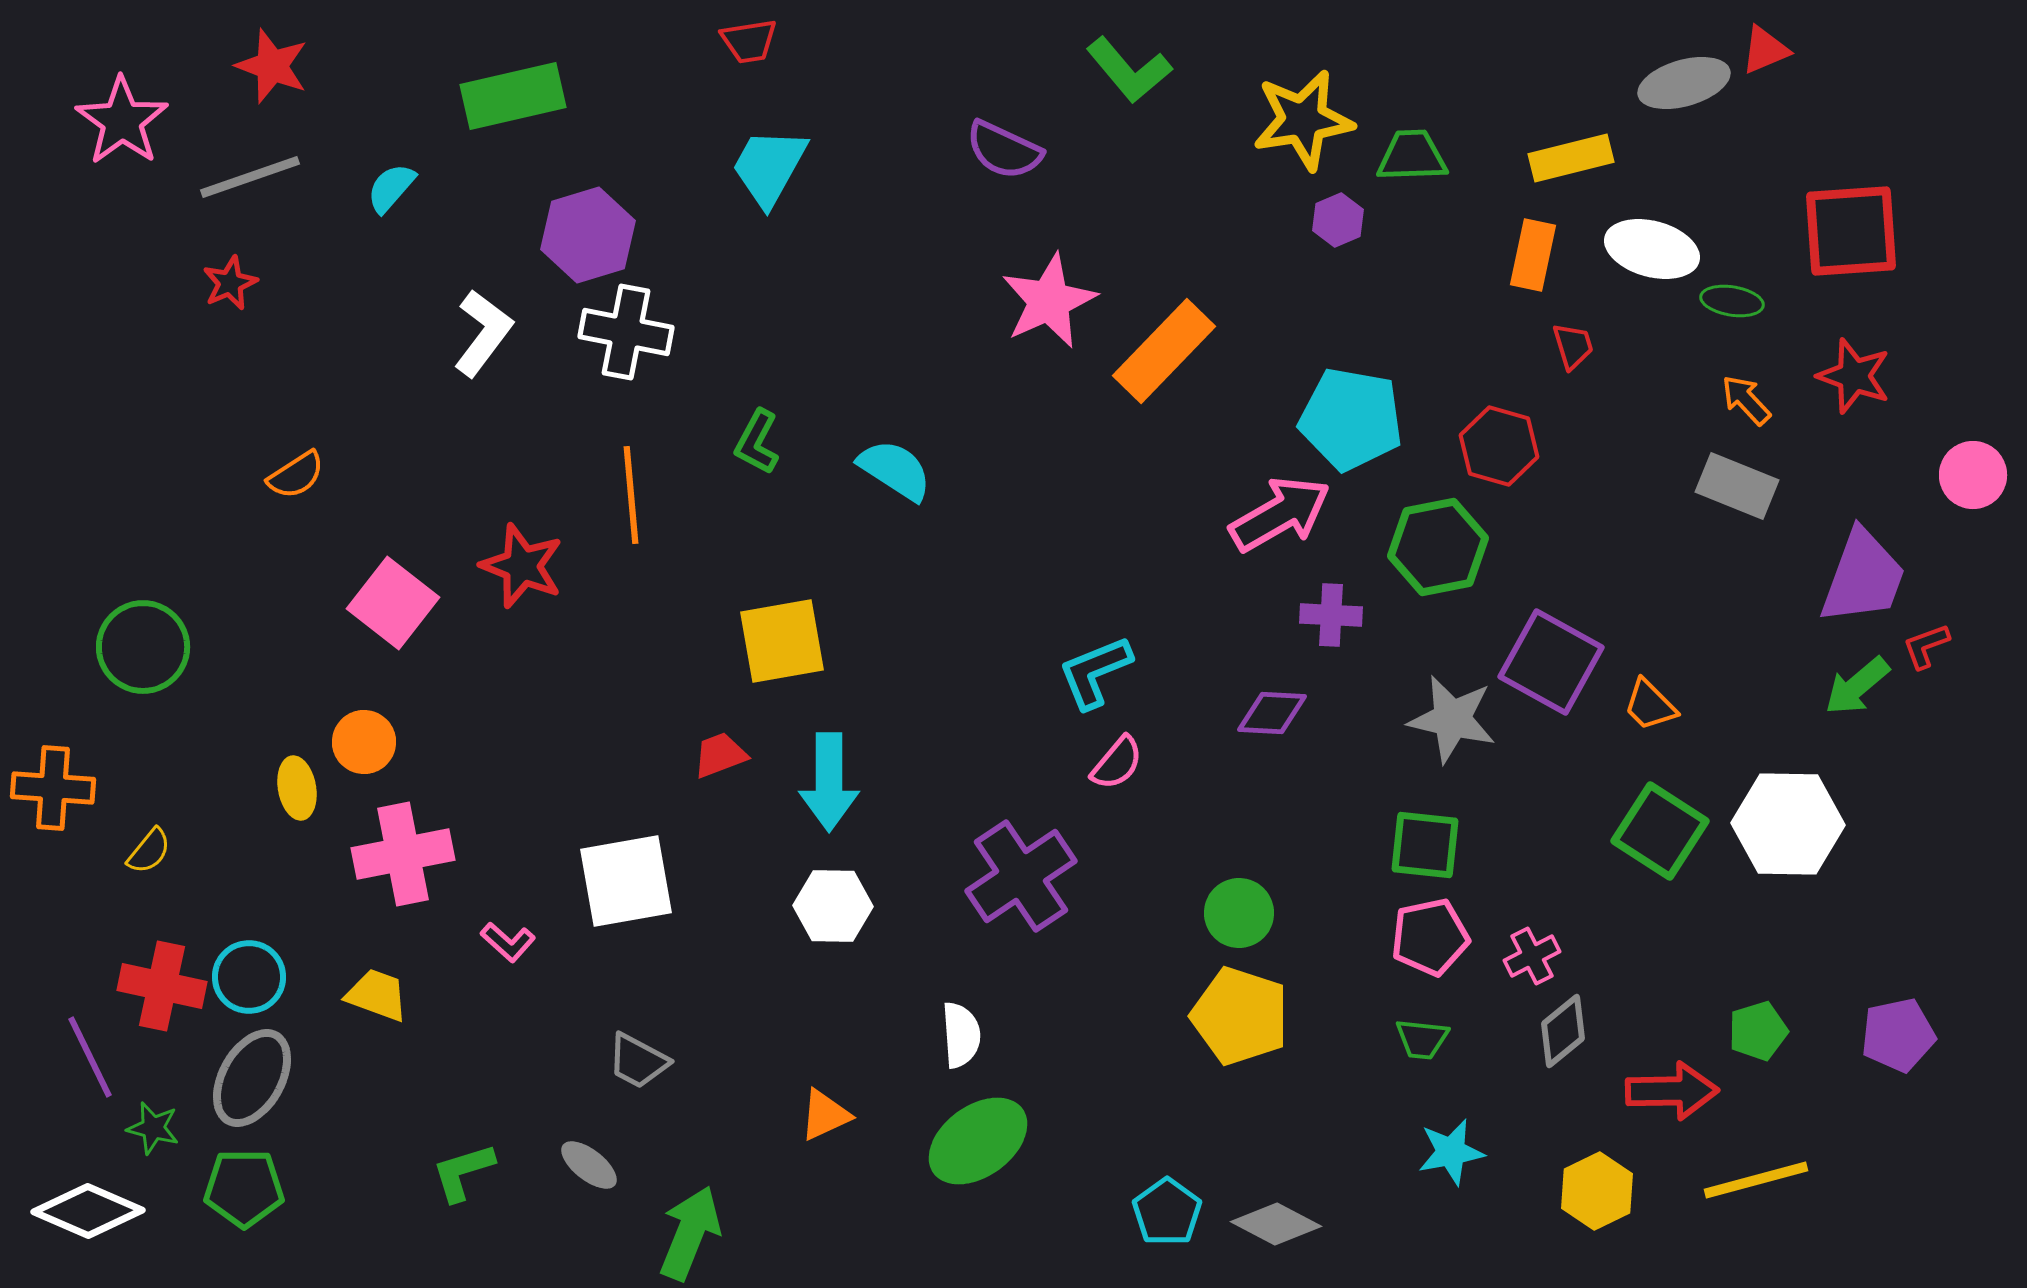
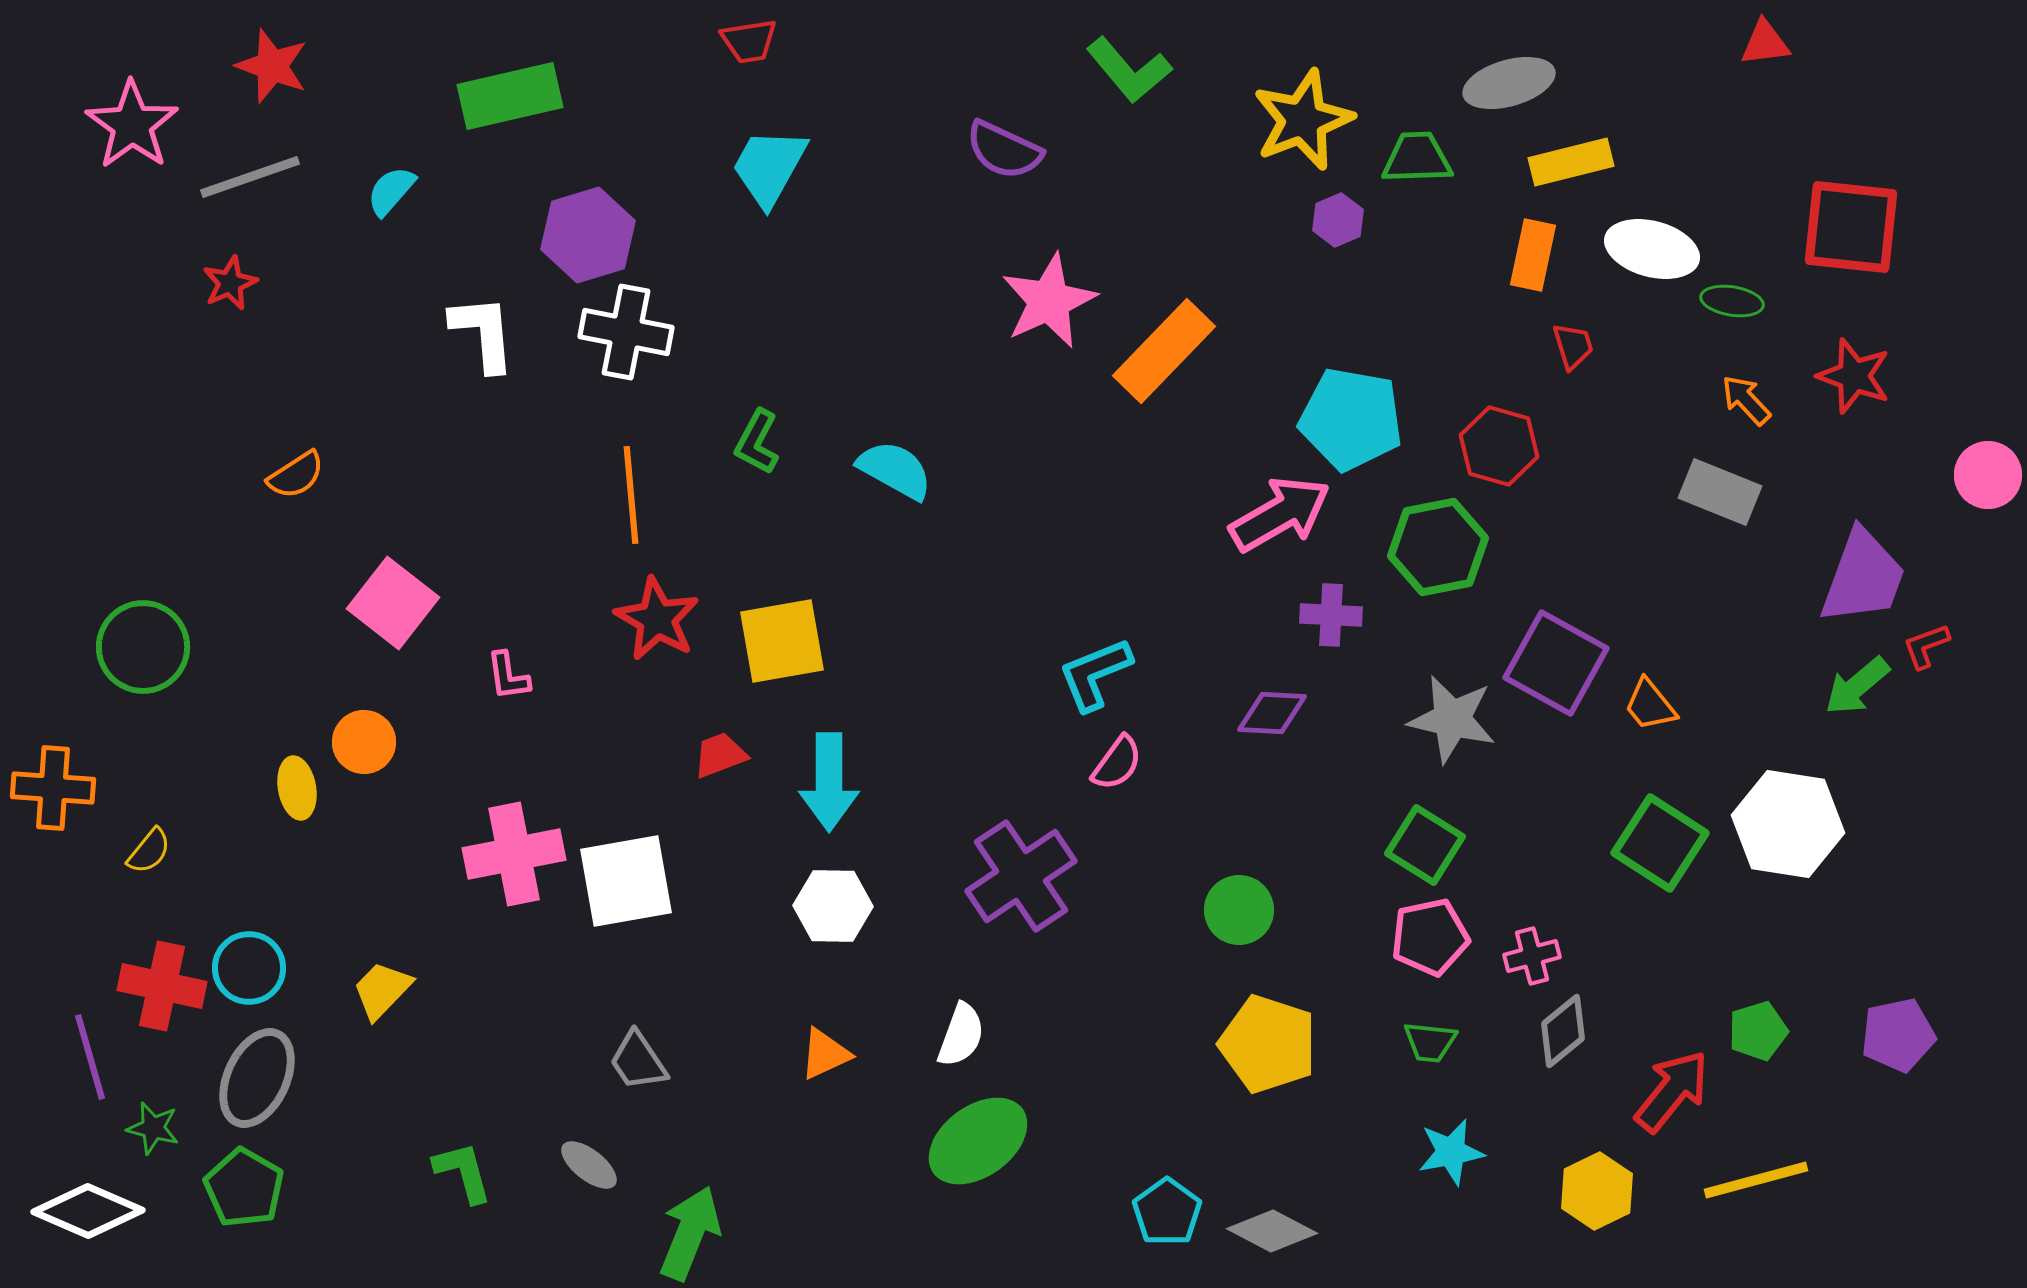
red triangle at (1765, 50): moved 7 px up; rotated 16 degrees clockwise
gray ellipse at (1684, 83): moved 175 px left
green rectangle at (513, 96): moved 3 px left
yellow star at (1303, 120): rotated 12 degrees counterclockwise
pink star at (122, 121): moved 10 px right, 4 px down
green trapezoid at (1412, 156): moved 5 px right, 2 px down
yellow rectangle at (1571, 158): moved 4 px down
cyan semicircle at (391, 188): moved 3 px down
red square at (1851, 231): moved 4 px up; rotated 10 degrees clockwise
white L-shape at (483, 333): rotated 42 degrees counterclockwise
cyan semicircle at (895, 470): rotated 4 degrees counterclockwise
pink circle at (1973, 475): moved 15 px right
gray rectangle at (1737, 486): moved 17 px left, 6 px down
red star at (522, 566): moved 135 px right, 53 px down; rotated 8 degrees clockwise
purple square at (1551, 662): moved 5 px right, 1 px down
cyan L-shape at (1095, 672): moved 2 px down
orange trapezoid at (1650, 705): rotated 6 degrees clockwise
pink semicircle at (1117, 763): rotated 4 degrees counterclockwise
white hexagon at (1788, 824): rotated 8 degrees clockwise
green square at (1660, 831): moved 12 px down
green square at (1425, 845): rotated 26 degrees clockwise
pink cross at (403, 854): moved 111 px right
green circle at (1239, 913): moved 3 px up
pink L-shape at (508, 942): moved 266 px up; rotated 40 degrees clockwise
pink cross at (1532, 956): rotated 12 degrees clockwise
cyan circle at (249, 977): moved 9 px up
yellow trapezoid at (377, 995): moved 5 px right, 5 px up; rotated 66 degrees counterclockwise
yellow pentagon at (1240, 1016): moved 28 px right, 28 px down
white semicircle at (961, 1035): rotated 24 degrees clockwise
green trapezoid at (1422, 1039): moved 8 px right, 3 px down
purple line at (90, 1057): rotated 10 degrees clockwise
gray trapezoid at (638, 1061): rotated 28 degrees clockwise
gray ellipse at (252, 1078): moved 5 px right; rotated 4 degrees counterclockwise
red arrow at (1672, 1091): rotated 50 degrees counterclockwise
orange triangle at (825, 1115): moved 61 px up
green L-shape at (463, 1172): rotated 92 degrees clockwise
green pentagon at (244, 1188): rotated 30 degrees clockwise
gray diamond at (1276, 1224): moved 4 px left, 7 px down
